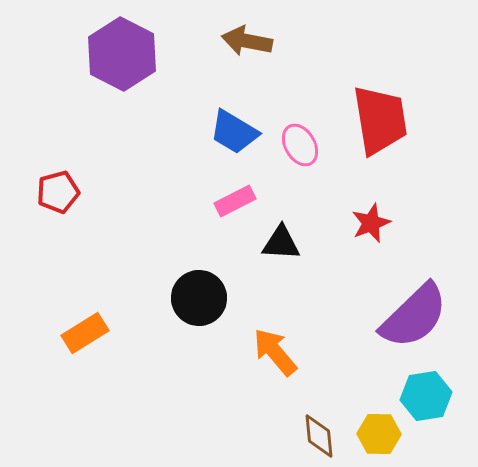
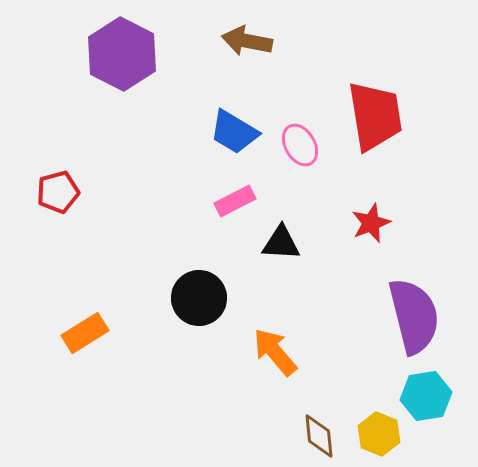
red trapezoid: moved 5 px left, 4 px up
purple semicircle: rotated 60 degrees counterclockwise
yellow hexagon: rotated 21 degrees clockwise
